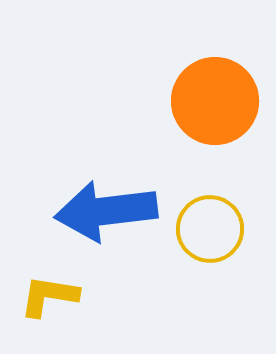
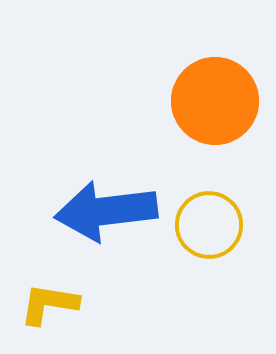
yellow circle: moved 1 px left, 4 px up
yellow L-shape: moved 8 px down
